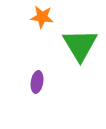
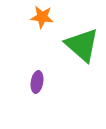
green triangle: moved 2 px right; rotated 18 degrees counterclockwise
